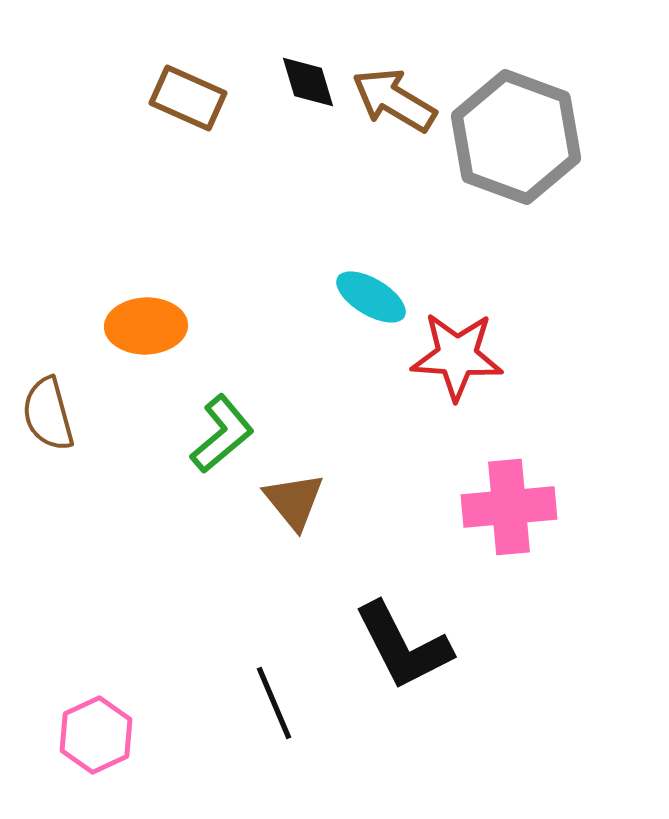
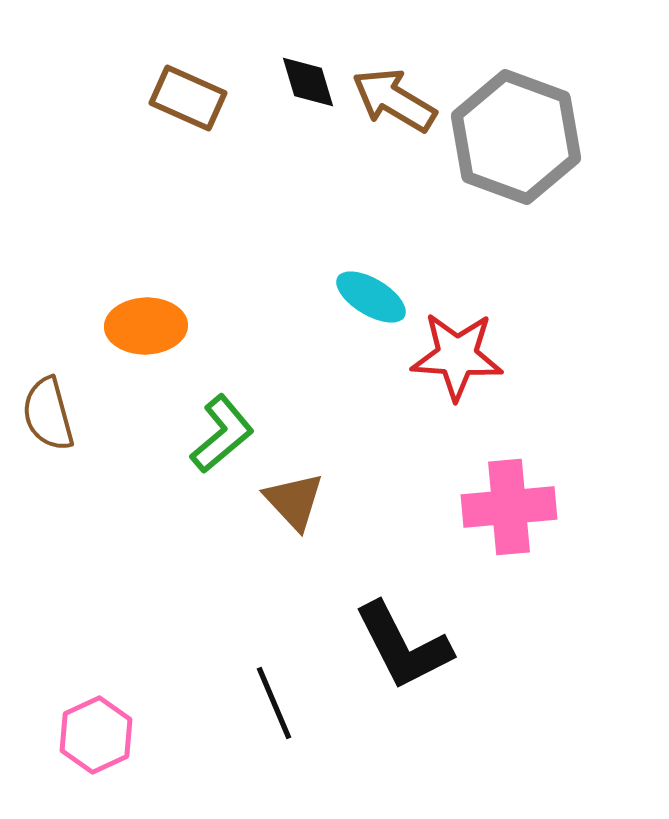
brown triangle: rotated 4 degrees counterclockwise
